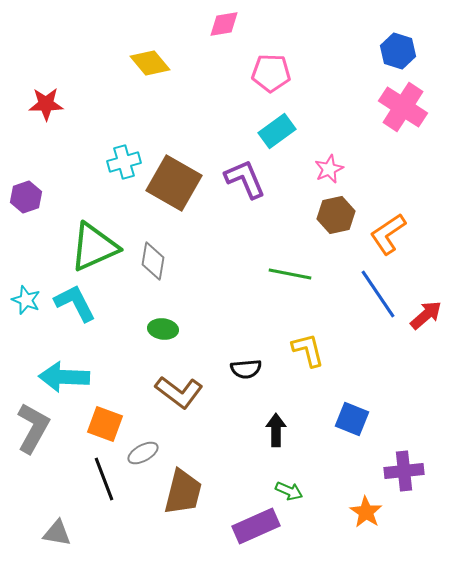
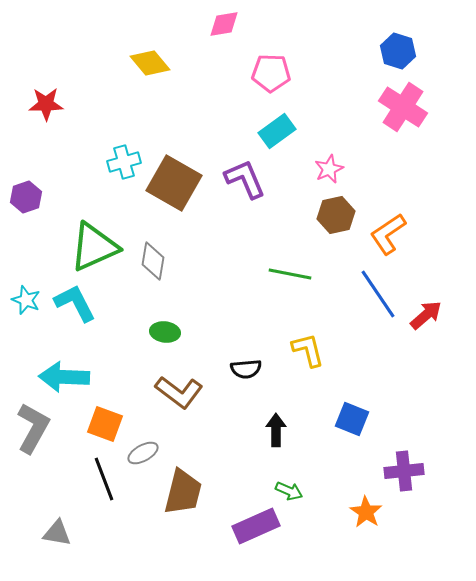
green ellipse: moved 2 px right, 3 px down
